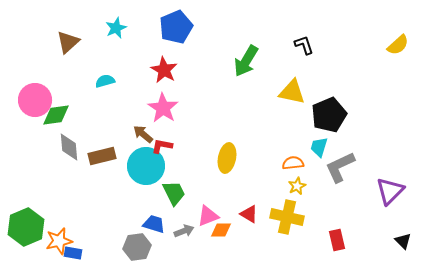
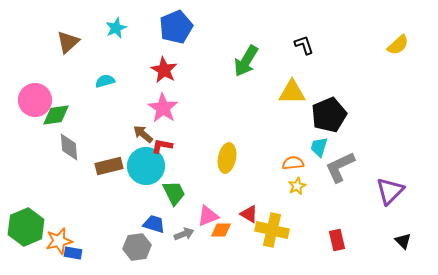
yellow triangle: rotated 12 degrees counterclockwise
brown rectangle: moved 7 px right, 10 px down
yellow cross: moved 15 px left, 13 px down
gray arrow: moved 3 px down
